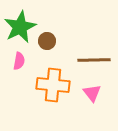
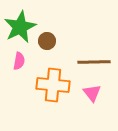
brown line: moved 2 px down
